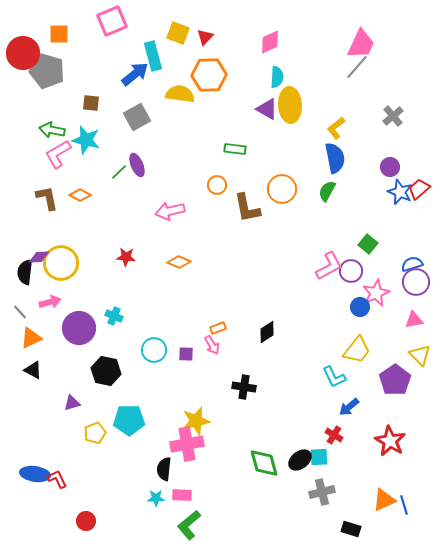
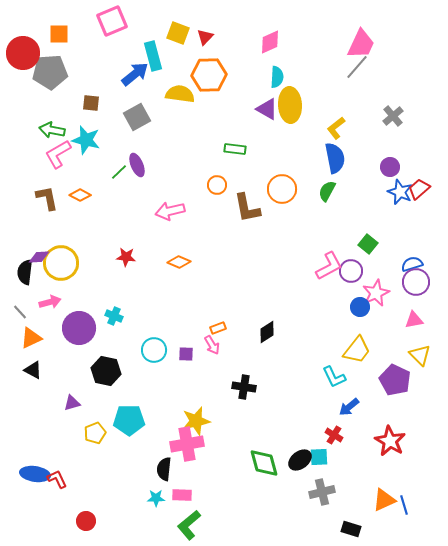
gray pentagon at (47, 71): moved 3 px right, 1 px down; rotated 20 degrees counterclockwise
purple pentagon at (395, 380): rotated 12 degrees counterclockwise
